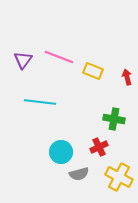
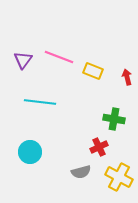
cyan circle: moved 31 px left
gray semicircle: moved 2 px right, 2 px up
